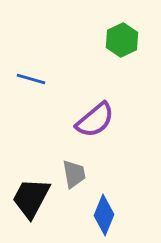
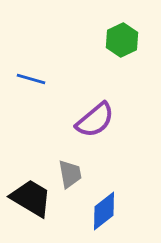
gray trapezoid: moved 4 px left
black trapezoid: rotated 93 degrees clockwise
blue diamond: moved 4 px up; rotated 30 degrees clockwise
